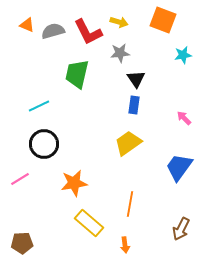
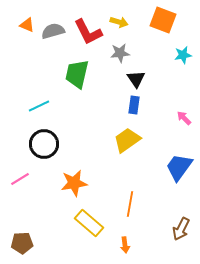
yellow trapezoid: moved 1 px left, 3 px up
